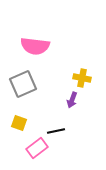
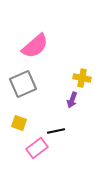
pink semicircle: rotated 48 degrees counterclockwise
